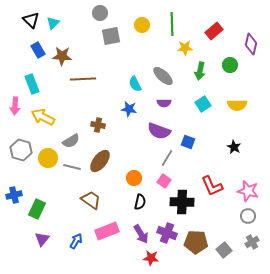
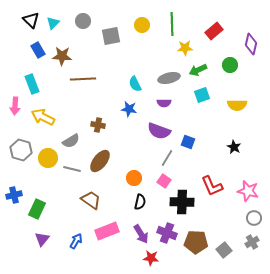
gray circle at (100, 13): moved 17 px left, 8 px down
green arrow at (200, 71): moved 2 px left, 1 px up; rotated 54 degrees clockwise
gray ellipse at (163, 76): moved 6 px right, 2 px down; rotated 55 degrees counterclockwise
cyan square at (203, 104): moved 1 px left, 9 px up; rotated 14 degrees clockwise
gray line at (72, 167): moved 2 px down
gray circle at (248, 216): moved 6 px right, 2 px down
